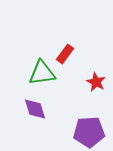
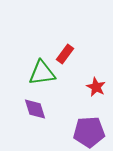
red star: moved 5 px down
